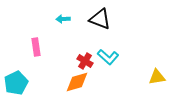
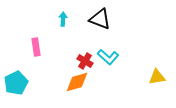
cyan arrow: rotated 96 degrees clockwise
